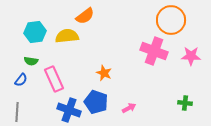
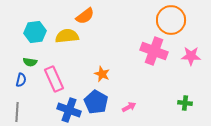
green semicircle: moved 1 px left, 1 px down
orange star: moved 2 px left, 1 px down
blue semicircle: rotated 24 degrees counterclockwise
blue pentagon: rotated 10 degrees clockwise
pink arrow: moved 1 px up
